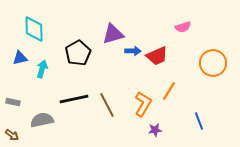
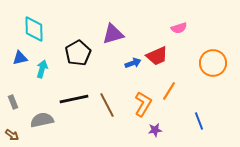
pink semicircle: moved 4 px left, 1 px down
blue arrow: moved 12 px down; rotated 21 degrees counterclockwise
gray rectangle: rotated 56 degrees clockwise
